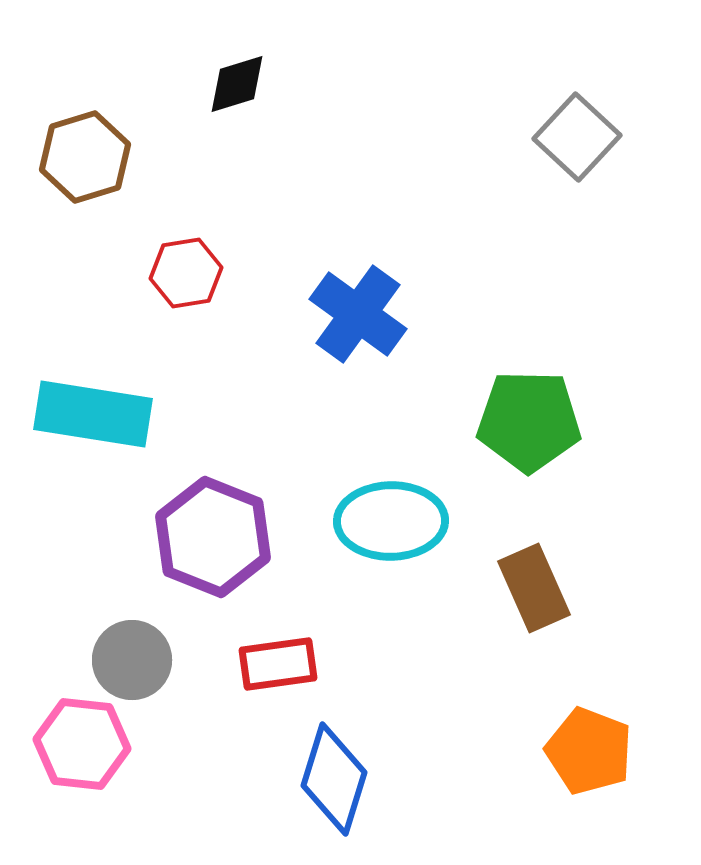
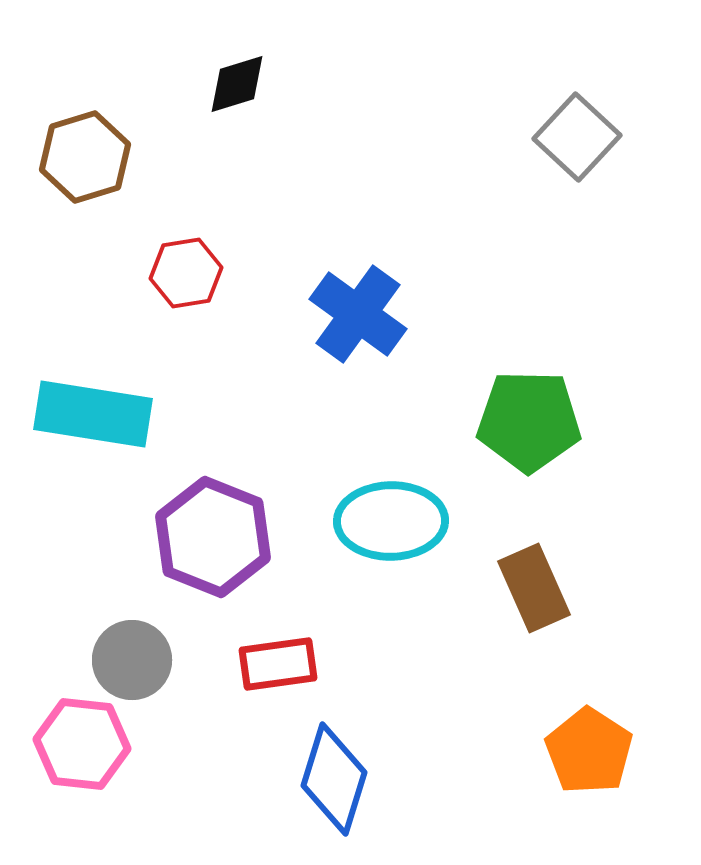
orange pentagon: rotated 12 degrees clockwise
